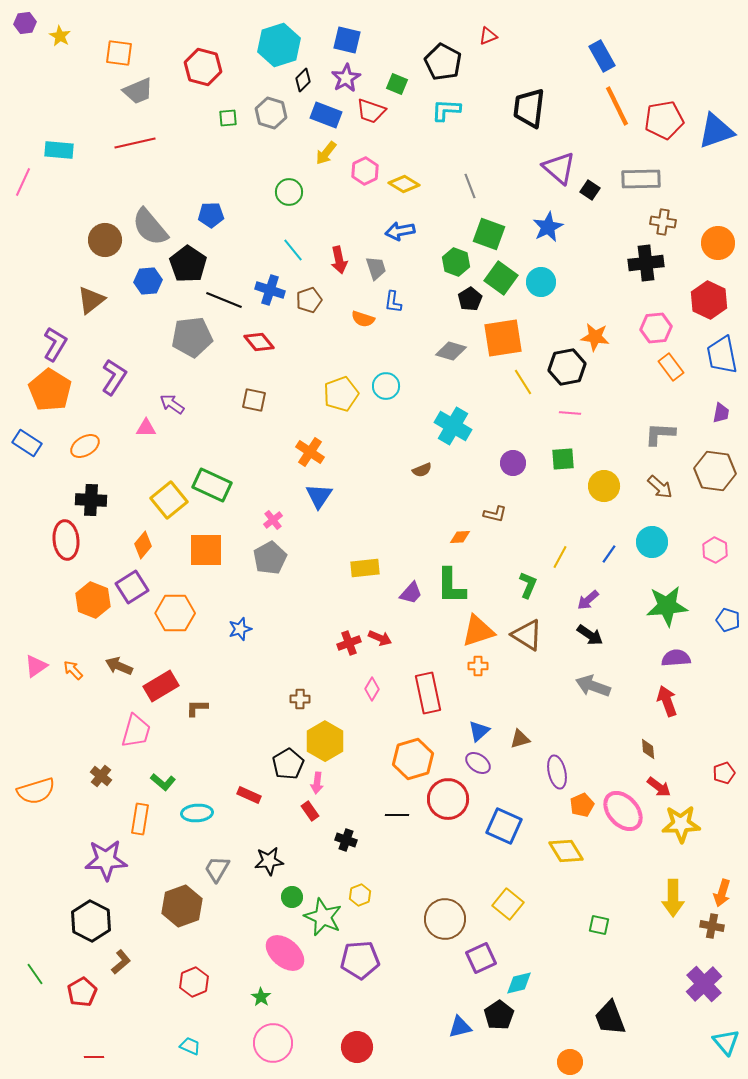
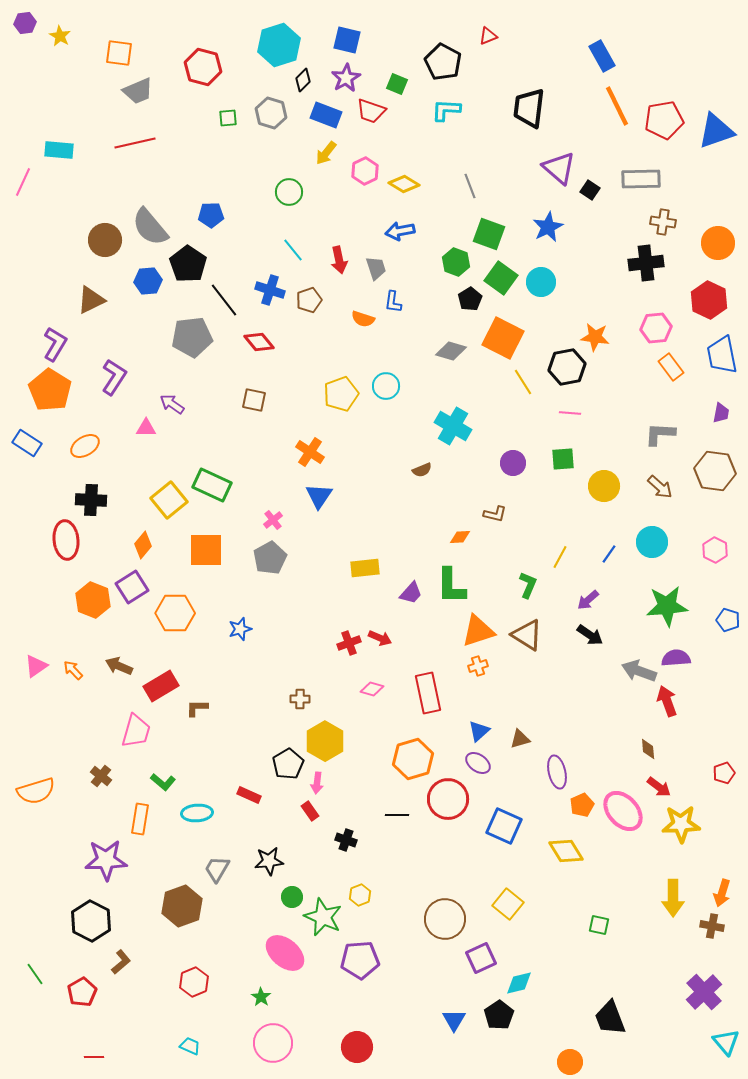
brown triangle at (91, 300): rotated 12 degrees clockwise
black line at (224, 300): rotated 30 degrees clockwise
orange square at (503, 338): rotated 36 degrees clockwise
orange cross at (478, 666): rotated 18 degrees counterclockwise
gray arrow at (593, 686): moved 46 px right, 15 px up
pink diamond at (372, 689): rotated 75 degrees clockwise
purple cross at (704, 984): moved 8 px down
blue triangle at (460, 1027): moved 6 px left, 7 px up; rotated 45 degrees counterclockwise
